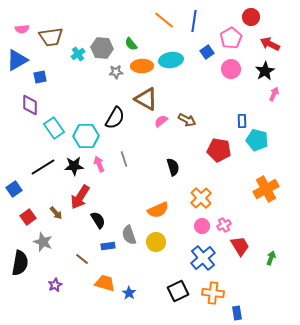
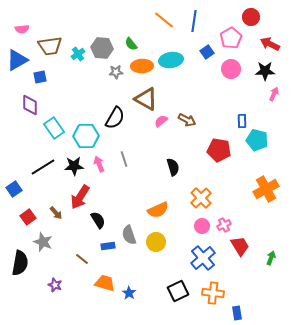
brown trapezoid at (51, 37): moved 1 px left, 9 px down
black star at (265, 71): rotated 30 degrees clockwise
purple star at (55, 285): rotated 24 degrees counterclockwise
